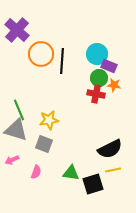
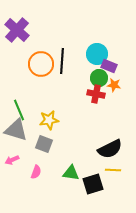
orange circle: moved 10 px down
yellow line: rotated 14 degrees clockwise
